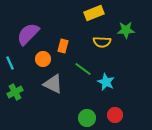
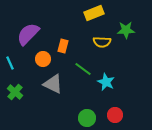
green cross: rotated 21 degrees counterclockwise
